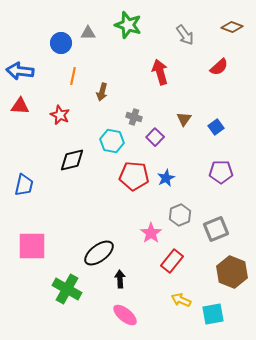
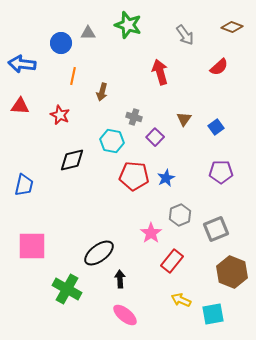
blue arrow: moved 2 px right, 7 px up
